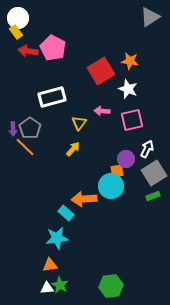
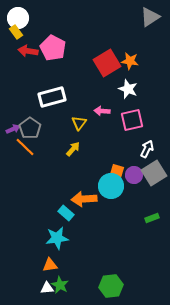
red square: moved 6 px right, 8 px up
purple arrow: rotated 112 degrees counterclockwise
purple circle: moved 8 px right, 16 px down
orange square: rotated 24 degrees clockwise
green rectangle: moved 1 px left, 22 px down
